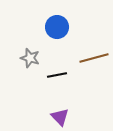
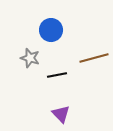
blue circle: moved 6 px left, 3 px down
purple triangle: moved 1 px right, 3 px up
